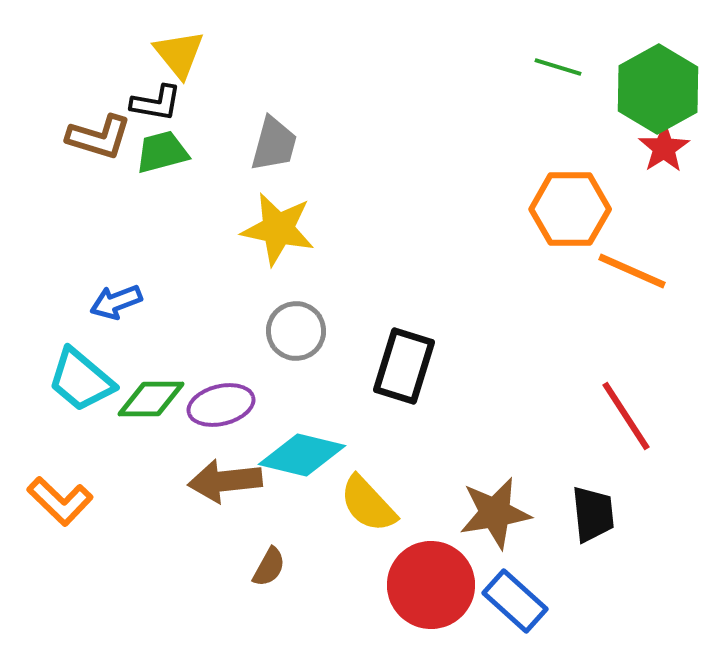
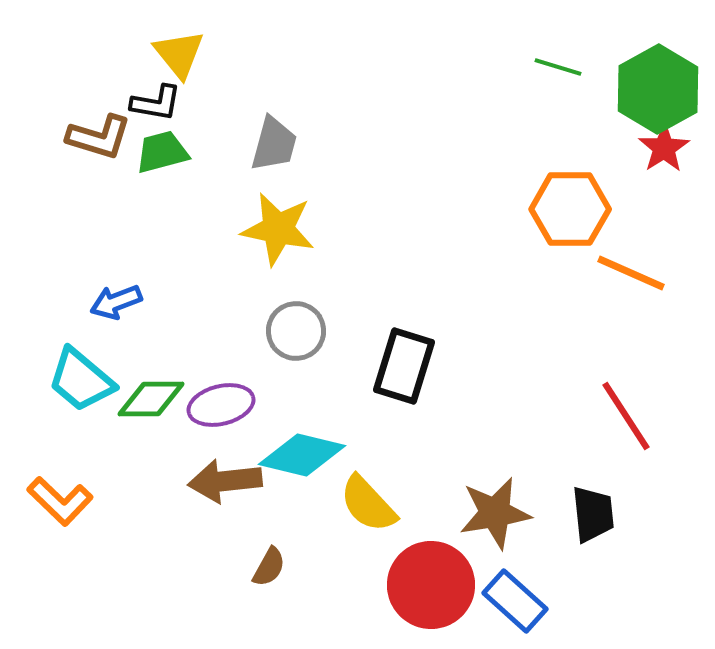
orange line: moved 1 px left, 2 px down
